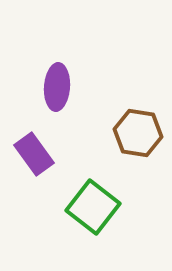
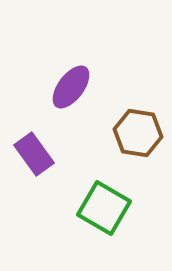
purple ellipse: moved 14 px right; rotated 33 degrees clockwise
green square: moved 11 px right, 1 px down; rotated 8 degrees counterclockwise
